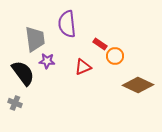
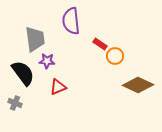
purple semicircle: moved 4 px right, 3 px up
red triangle: moved 25 px left, 20 px down
